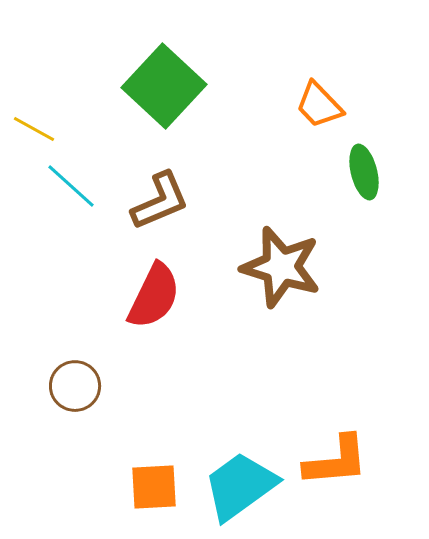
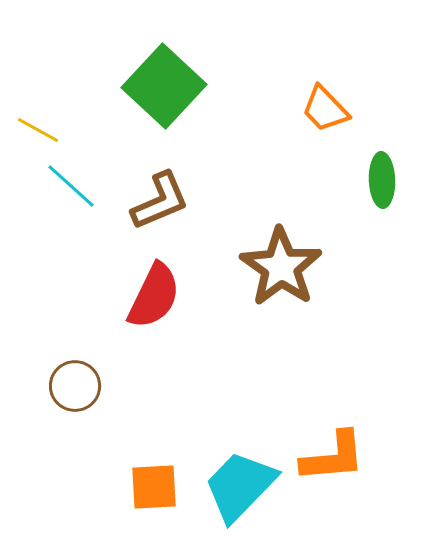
orange trapezoid: moved 6 px right, 4 px down
yellow line: moved 4 px right, 1 px down
green ellipse: moved 18 px right, 8 px down; rotated 12 degrees clockwise
brown star: rotated 18 degrees clockwise
orange L-shape: moved 3 px left, 4 px up
cyan trapezoid: rotated 10 degrees counterclockwise
